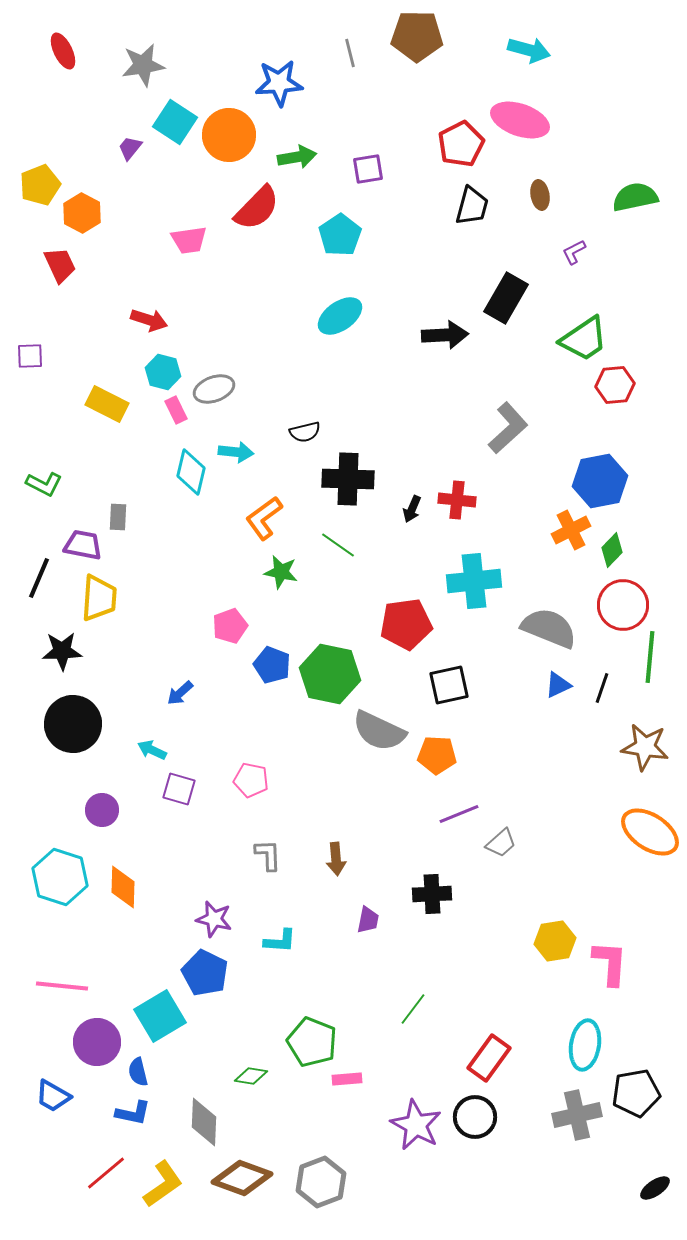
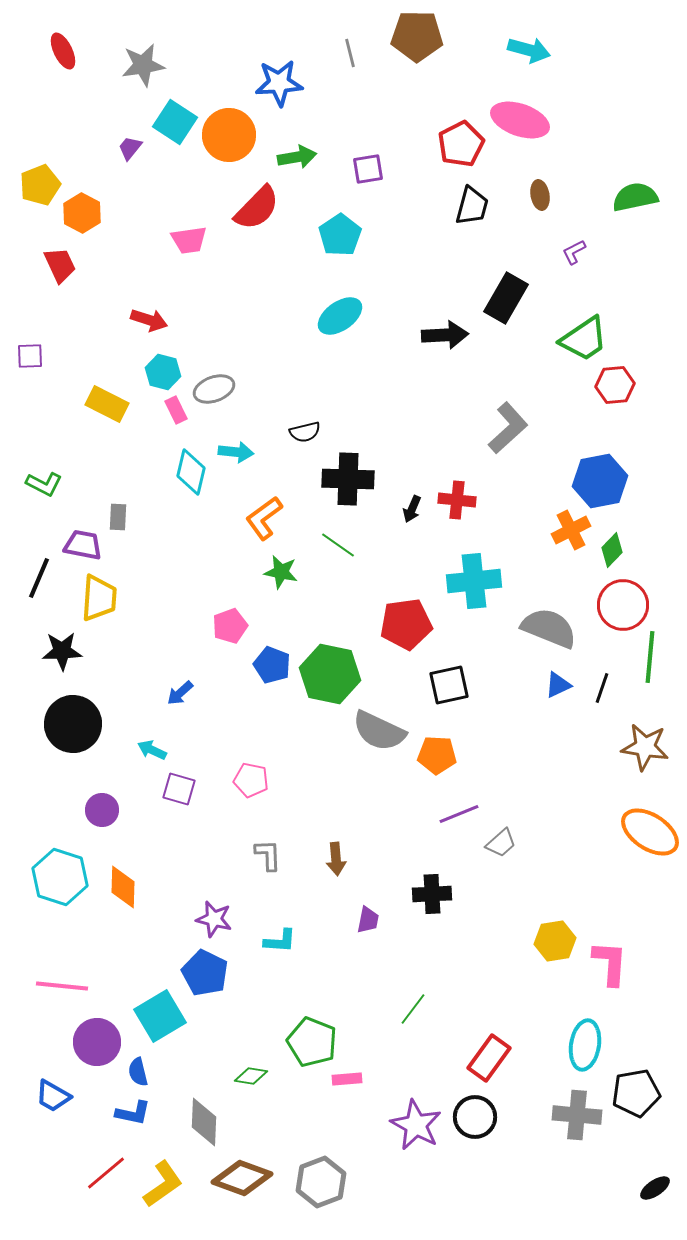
gray cross at (577, 1115): rotated 18 degrees clockwise
